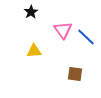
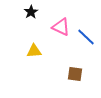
pink triangle: moved 2 px left, 3 px up; rotated 30 degrees counterclockwise
